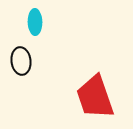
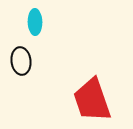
red trapezoid: moved 3 px left, 3 px down
